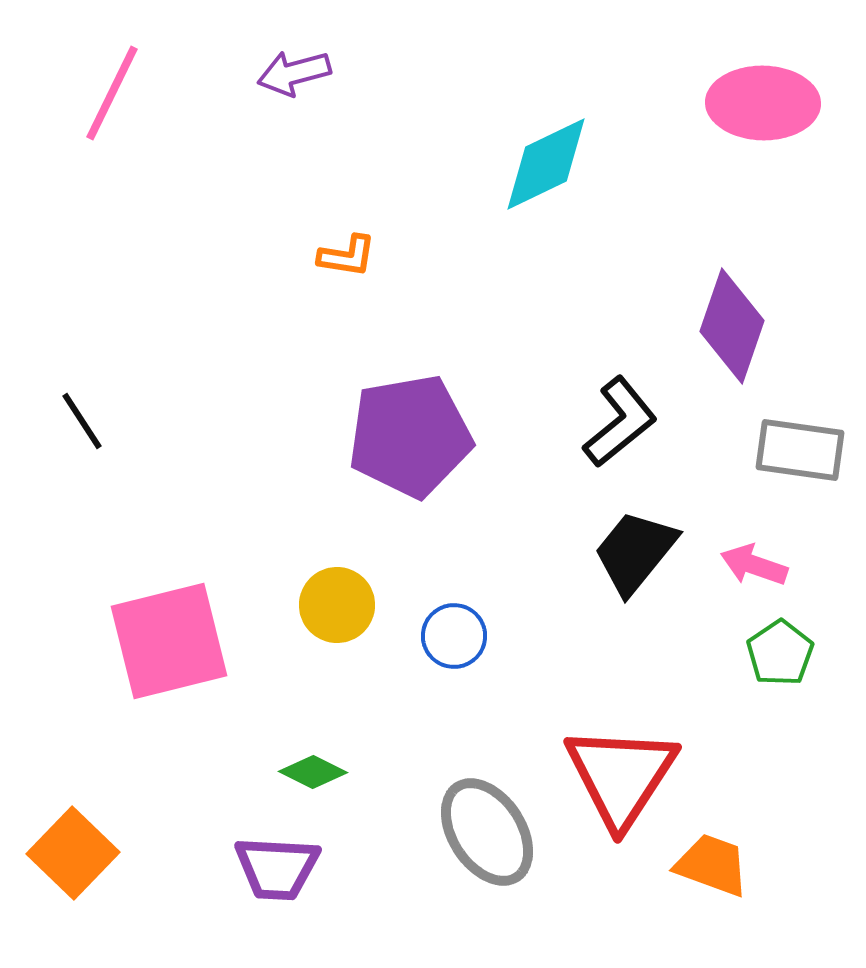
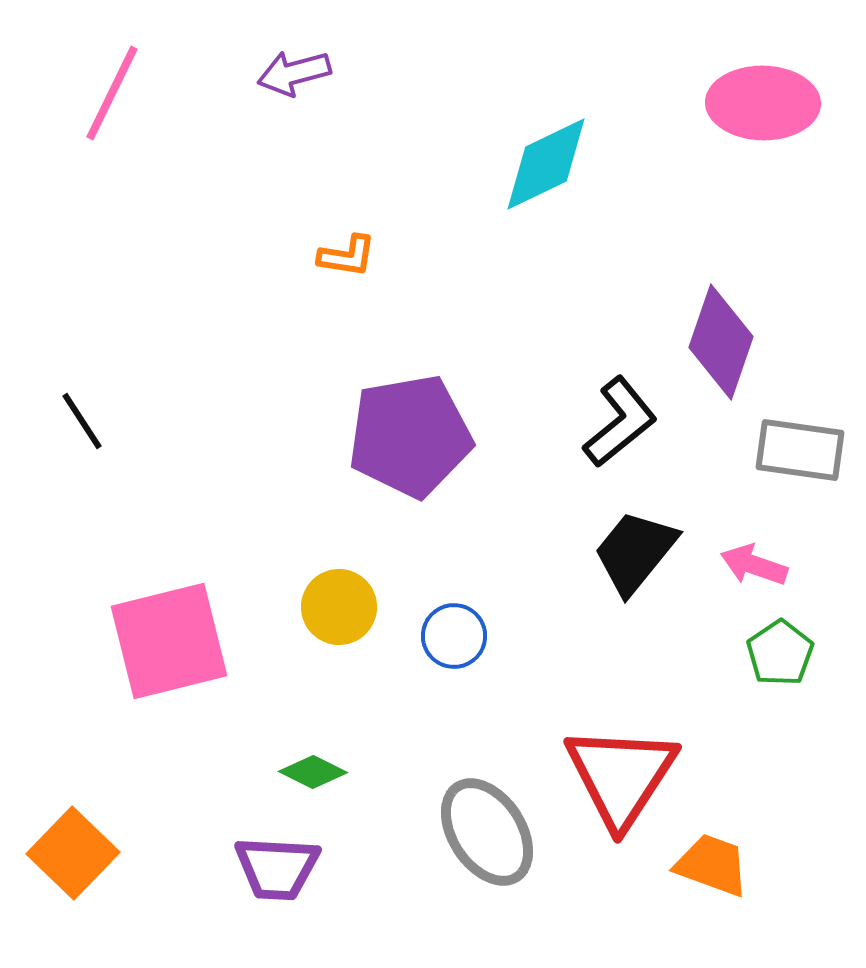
purple diamond: moved 11 px left, 16 px down
yellow circle: moved 2 px right, 2 px down
